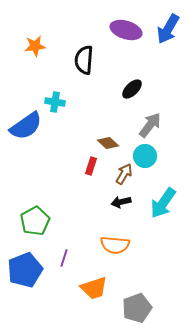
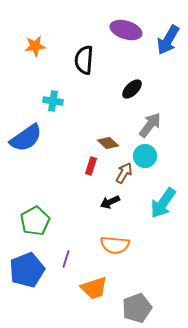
blue arrow: moved 11 px down
cyan cross: moved 2 px left, 1 px up
blue semicircle: moved 12 px down
brown arrow: moved 1 px up
black arrow: moved 11 px left; rotated 12 degrees counterclockwise
purple line: moved 2 px right, 1 px down
blue pentagon: moved 2 px right
